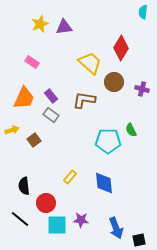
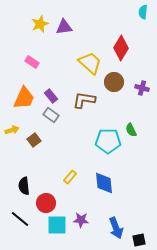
purple cross: moved 1 px up
